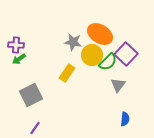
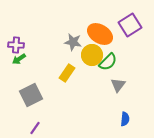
purple square: moved 4 px right, 29 px up; rotated 15 degrees clockwise
